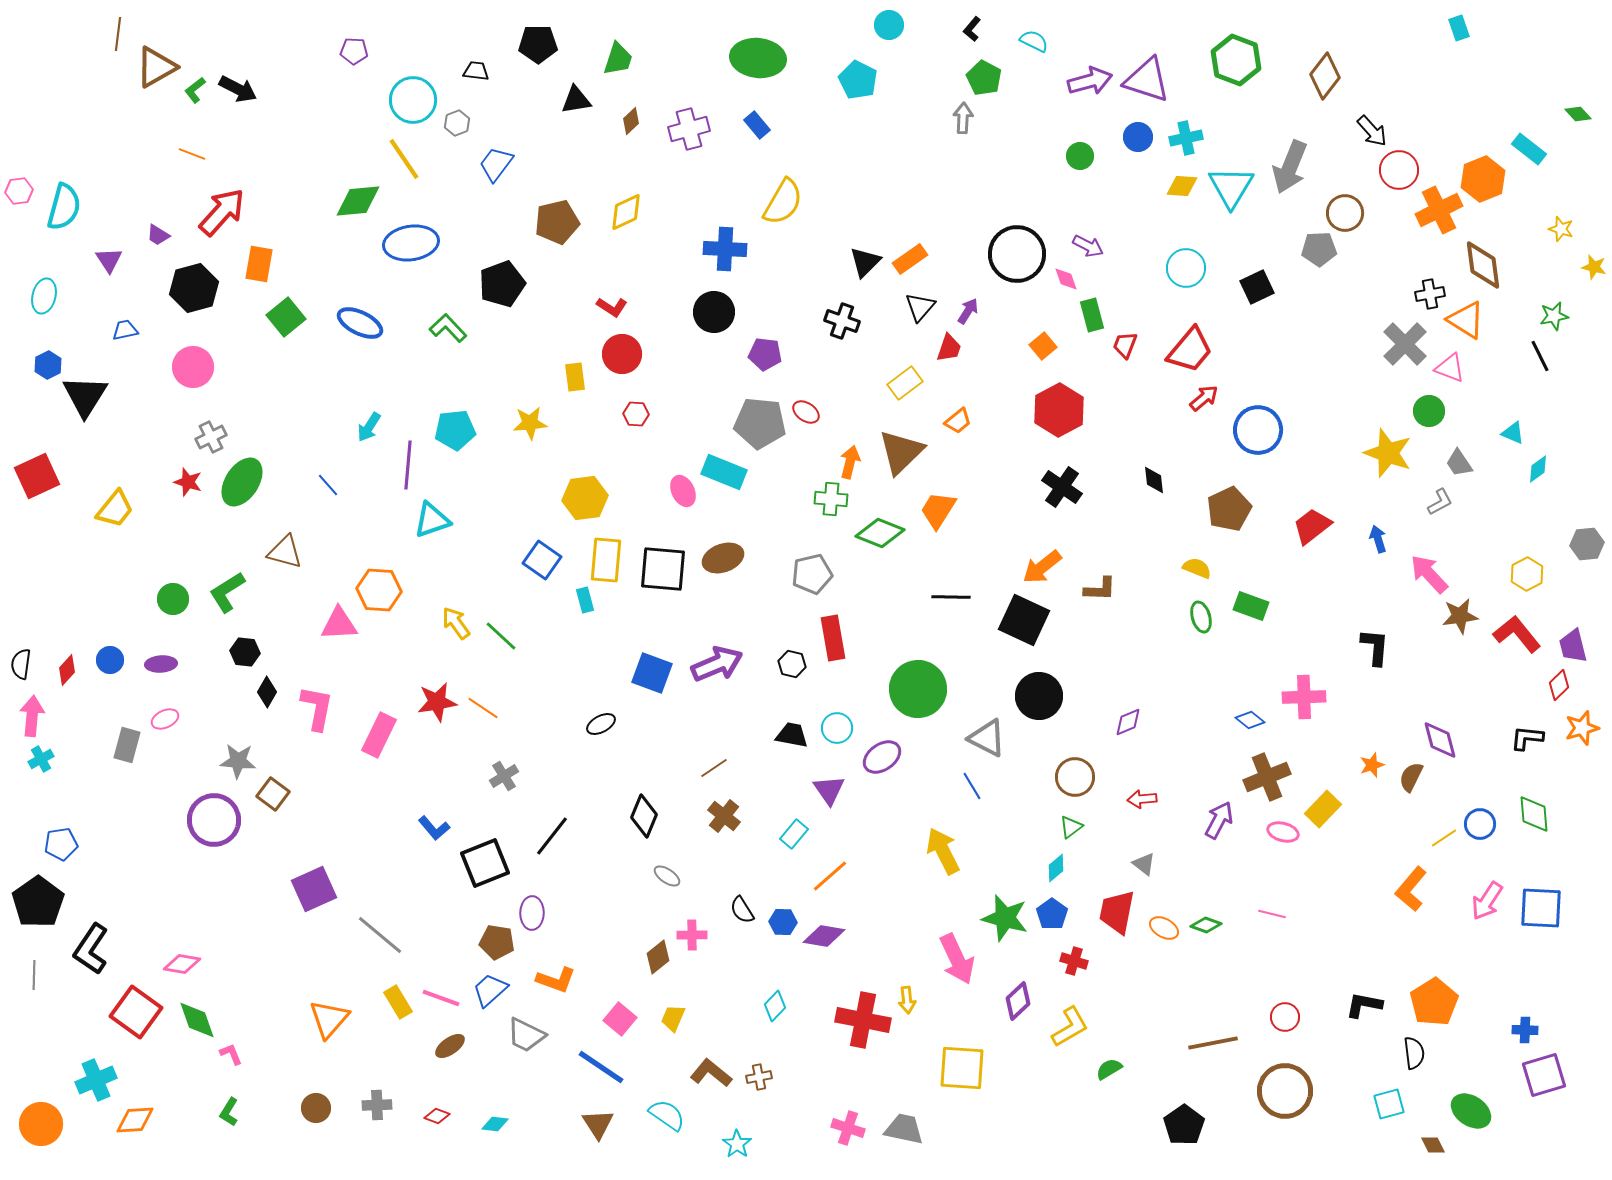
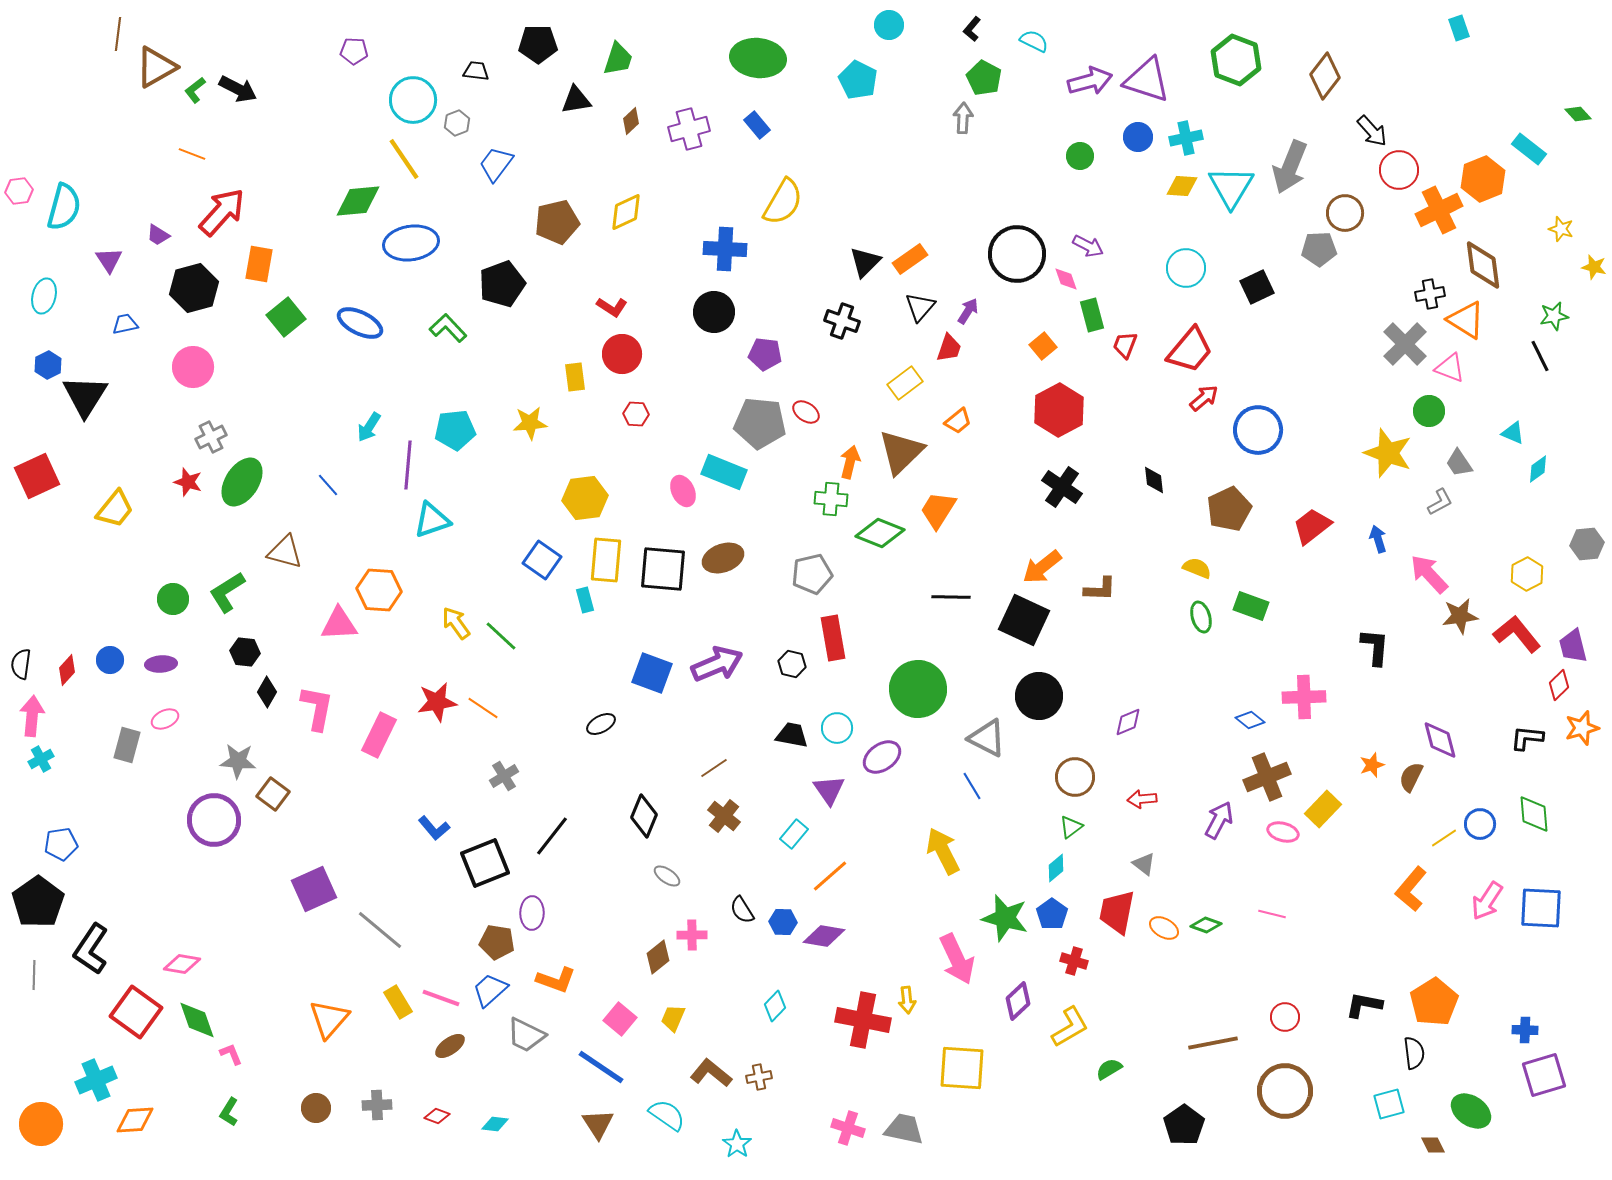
blue trapezoid at (125, 330): moved 6 px up
gray line at (380, 935): moved 5 px up
